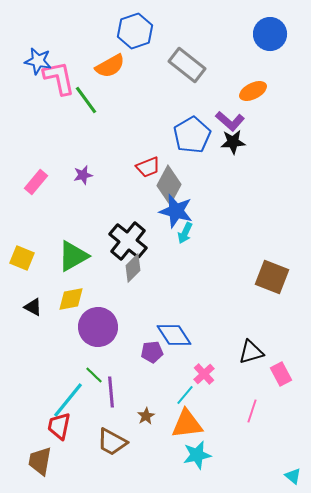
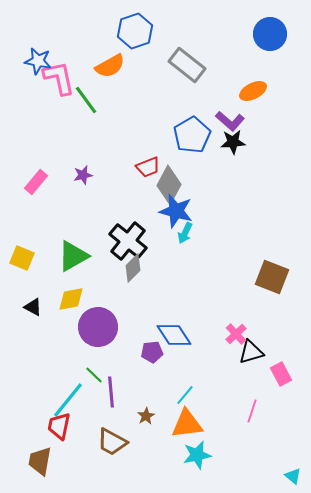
pink cross at (204, 374): moved 32 px right, 40 px up
